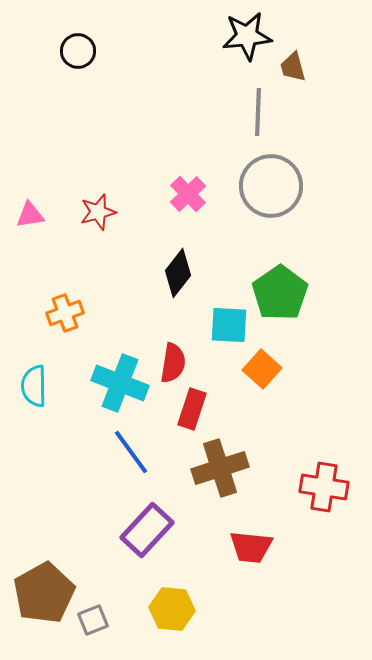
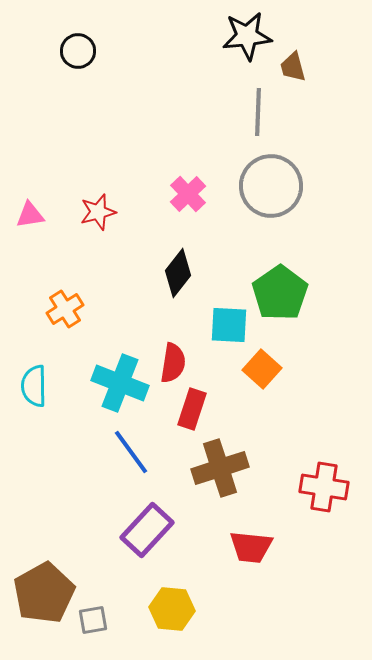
orange cross: moved 4 px up; rotated 12 degrees counterclockwise
gray square: rotated 12 degrees clockwise
